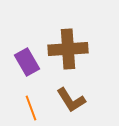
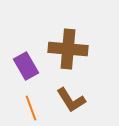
brown cross: rotated 9 degrees clockwise
purple rectangle: moved 1 px left, 4 px down
